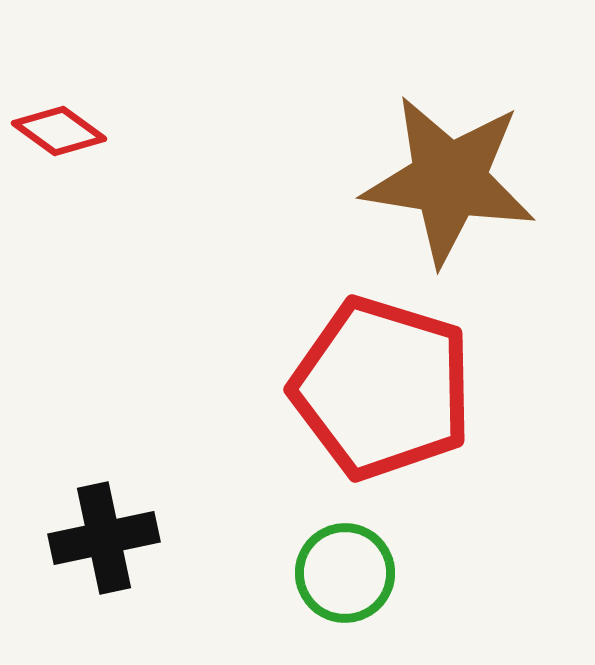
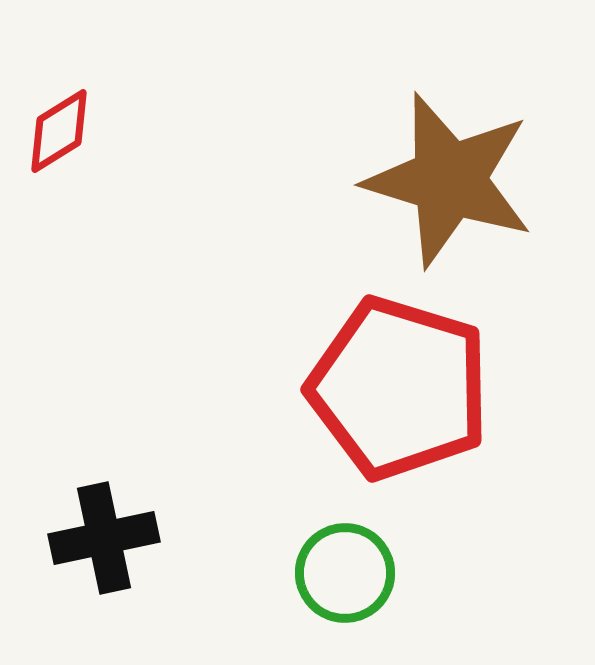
red diamond: rotated 68 degrees counterclockwise
brown star: rotated 8 degrees clockwise
red pentagon: moved 17 px right
